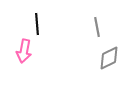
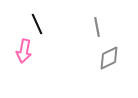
black line: rotated 20 degrees counterclockwise
